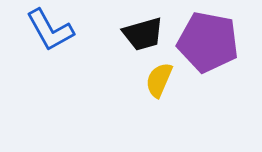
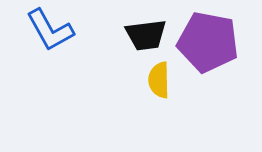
black trapezoid: moved 3 px right, 1 px down; rotated 9 degrees clockwise
yellow semicircle: rotated 24 degrees counterclockwise
